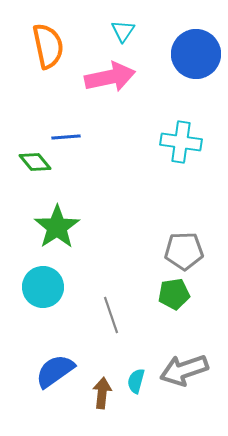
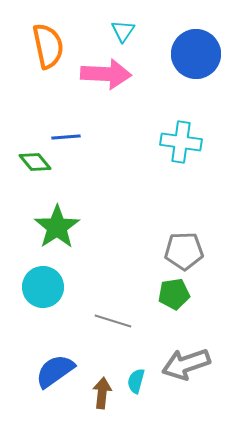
pink arrow: moved 4 px left, 3 px up; rotated 15 degrees clockwise
gray line: moved 2 px right, 6 px down; rotated 54 degrees counterclockwise
gray arrow: moved 2 px right, 6 px up
